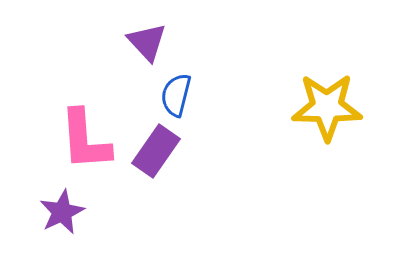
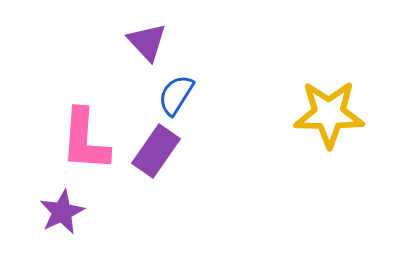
blue semicircle: rotated 18 degrees clockwise
yellow star: moved 2 px right, 7 px down
pink L-shape: rotated 8 degrees clockwise
